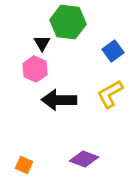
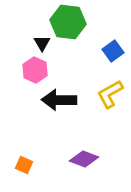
pink hexagon: moved 1 px down
